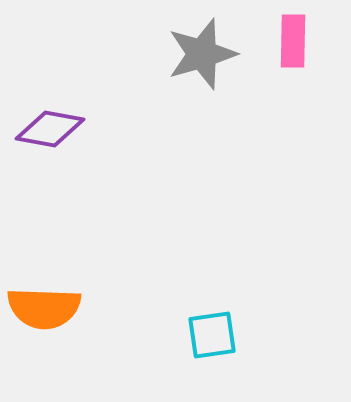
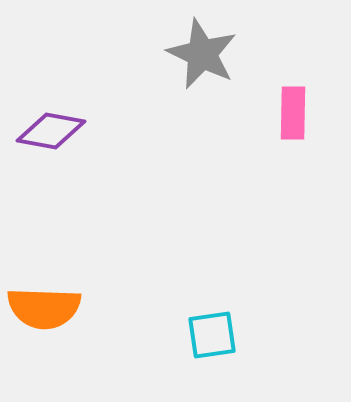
pink rectangle: moved 72 px down
gray star: rotated 30 degrees counterclockwise
purple diamond: moved 1 px right, 2 px down
